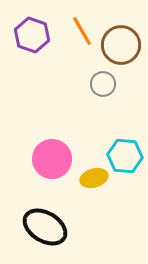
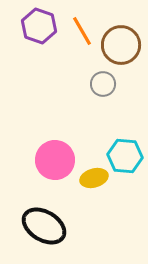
purple hexagon: moved 7 px right, 9 px up
pink circle: moved 3 px right, 1 px down
black ellipse: moved 1 px left, 1 px up
